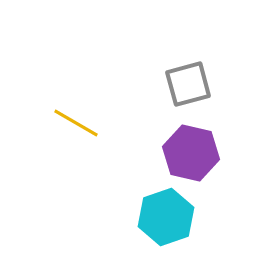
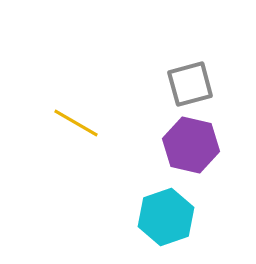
gray square: moved 2 px right
purple hexagon: moved 8 px up
